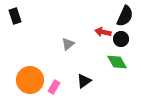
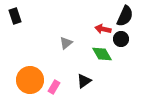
red arrow: moved 3 px up
gray triangle: moved 2 px left, 1 px up
green diamond: moved 15 px left, 8 px up
